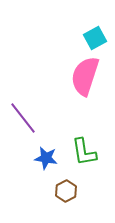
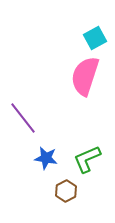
green L-shape: moved 3 px right, 7 px down; rotated 76 degrees clockwise
